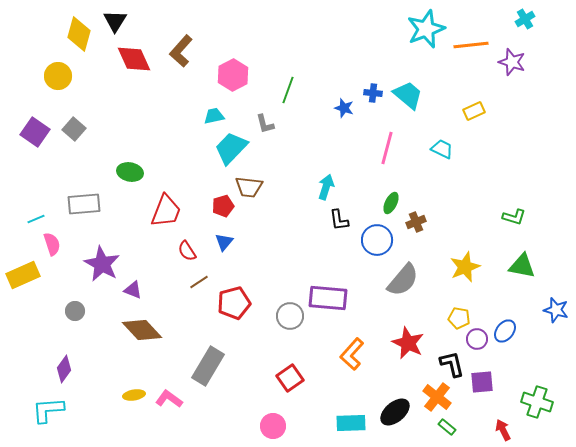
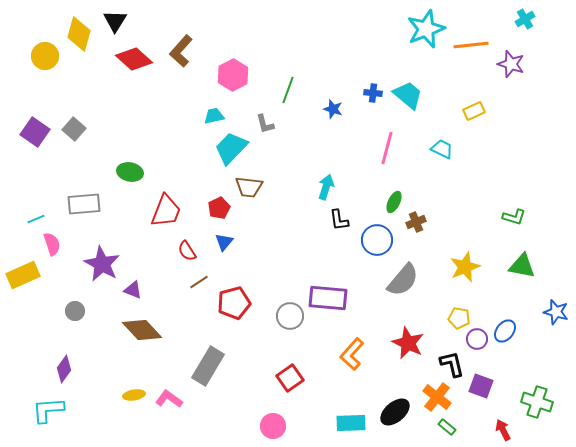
red diamond at (134, 59): rotated 24 degrees counterclockwise
purple star at (512, 62): moved 1 px left, 2 px down
yellow circle at (58, 76): moved 13 px left, 20 px up
blue star at (344, 108): moved 11 px left, 1 px down
green ellipse at (391, 203): moved 3 px right, 1 px up
red pentagon at (223, 206): moved 4 px left, 2 px down; rotated 10 degrees counterclockwise
blue star at (556, 310): moved 2 px down
purple square at (482, 382): moved 1 px left, 4 px down; rotated 25 degrees clockwise
